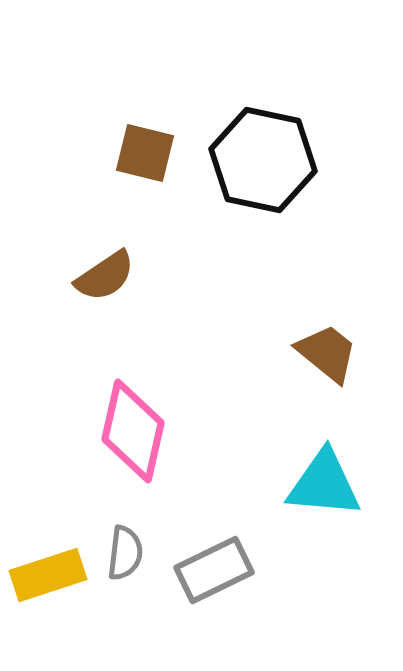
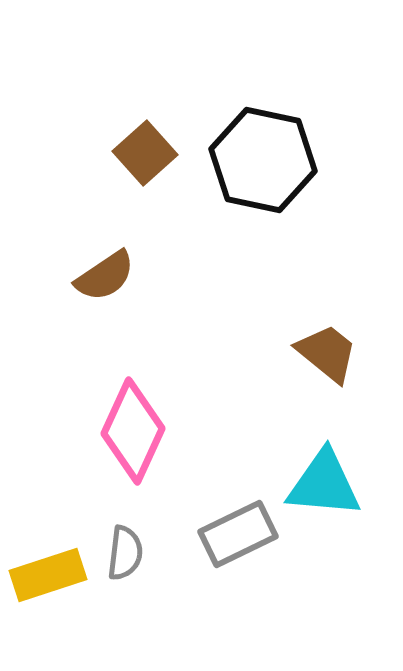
brown square: rotated 34 degrees clockwise
pink diamond: rotated 12 degrees clockwise
gray rectangle: moved 24 px right, 36 px up
